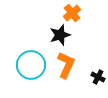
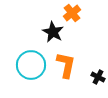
black star: moved 7 px left, 3 px up; rotated 25 degrees counterclockwise
orange L-shape: rotated 12 degrees counterclockwise
